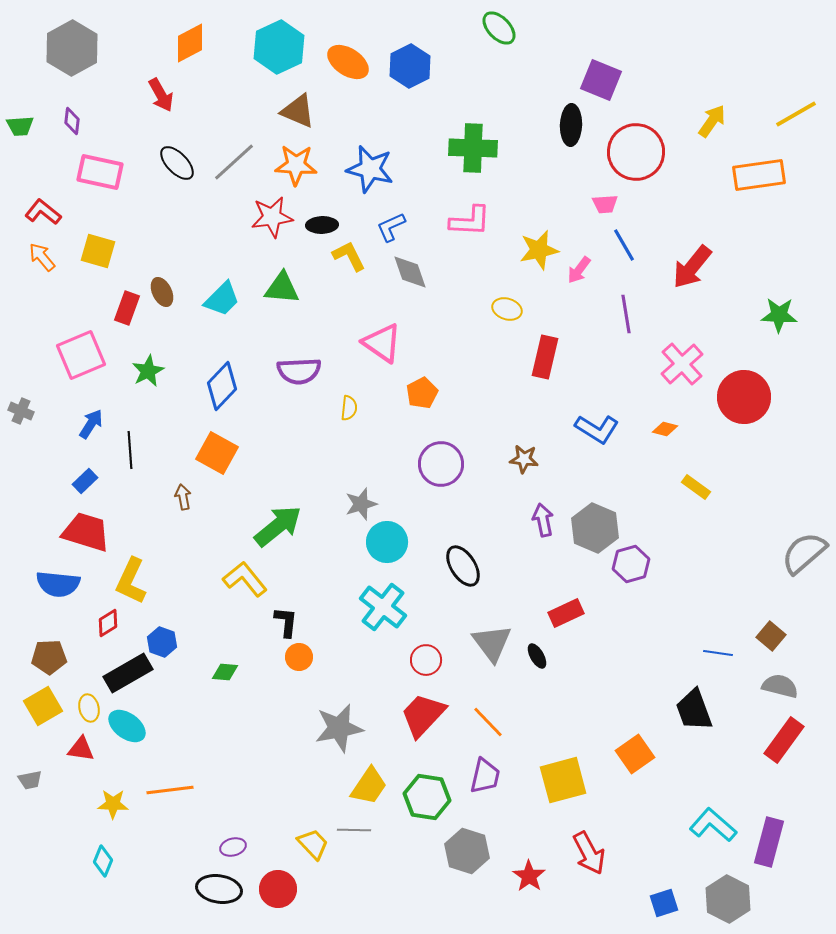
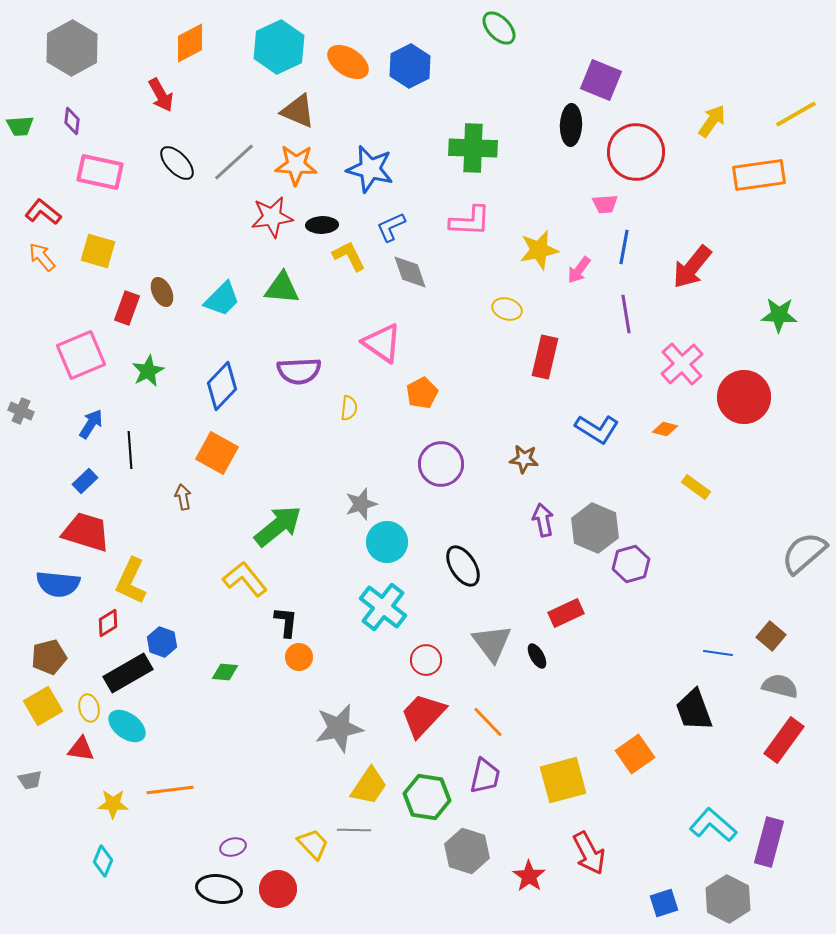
blue line at (624, 245): moved 2 px down; rotated 40 degrees clockwise
brown pentagon at (49, 657): rotated 12 degrees counterclockwise
